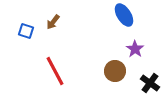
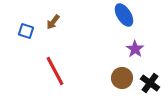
brown circle: moved 7 px right, 7 px down
